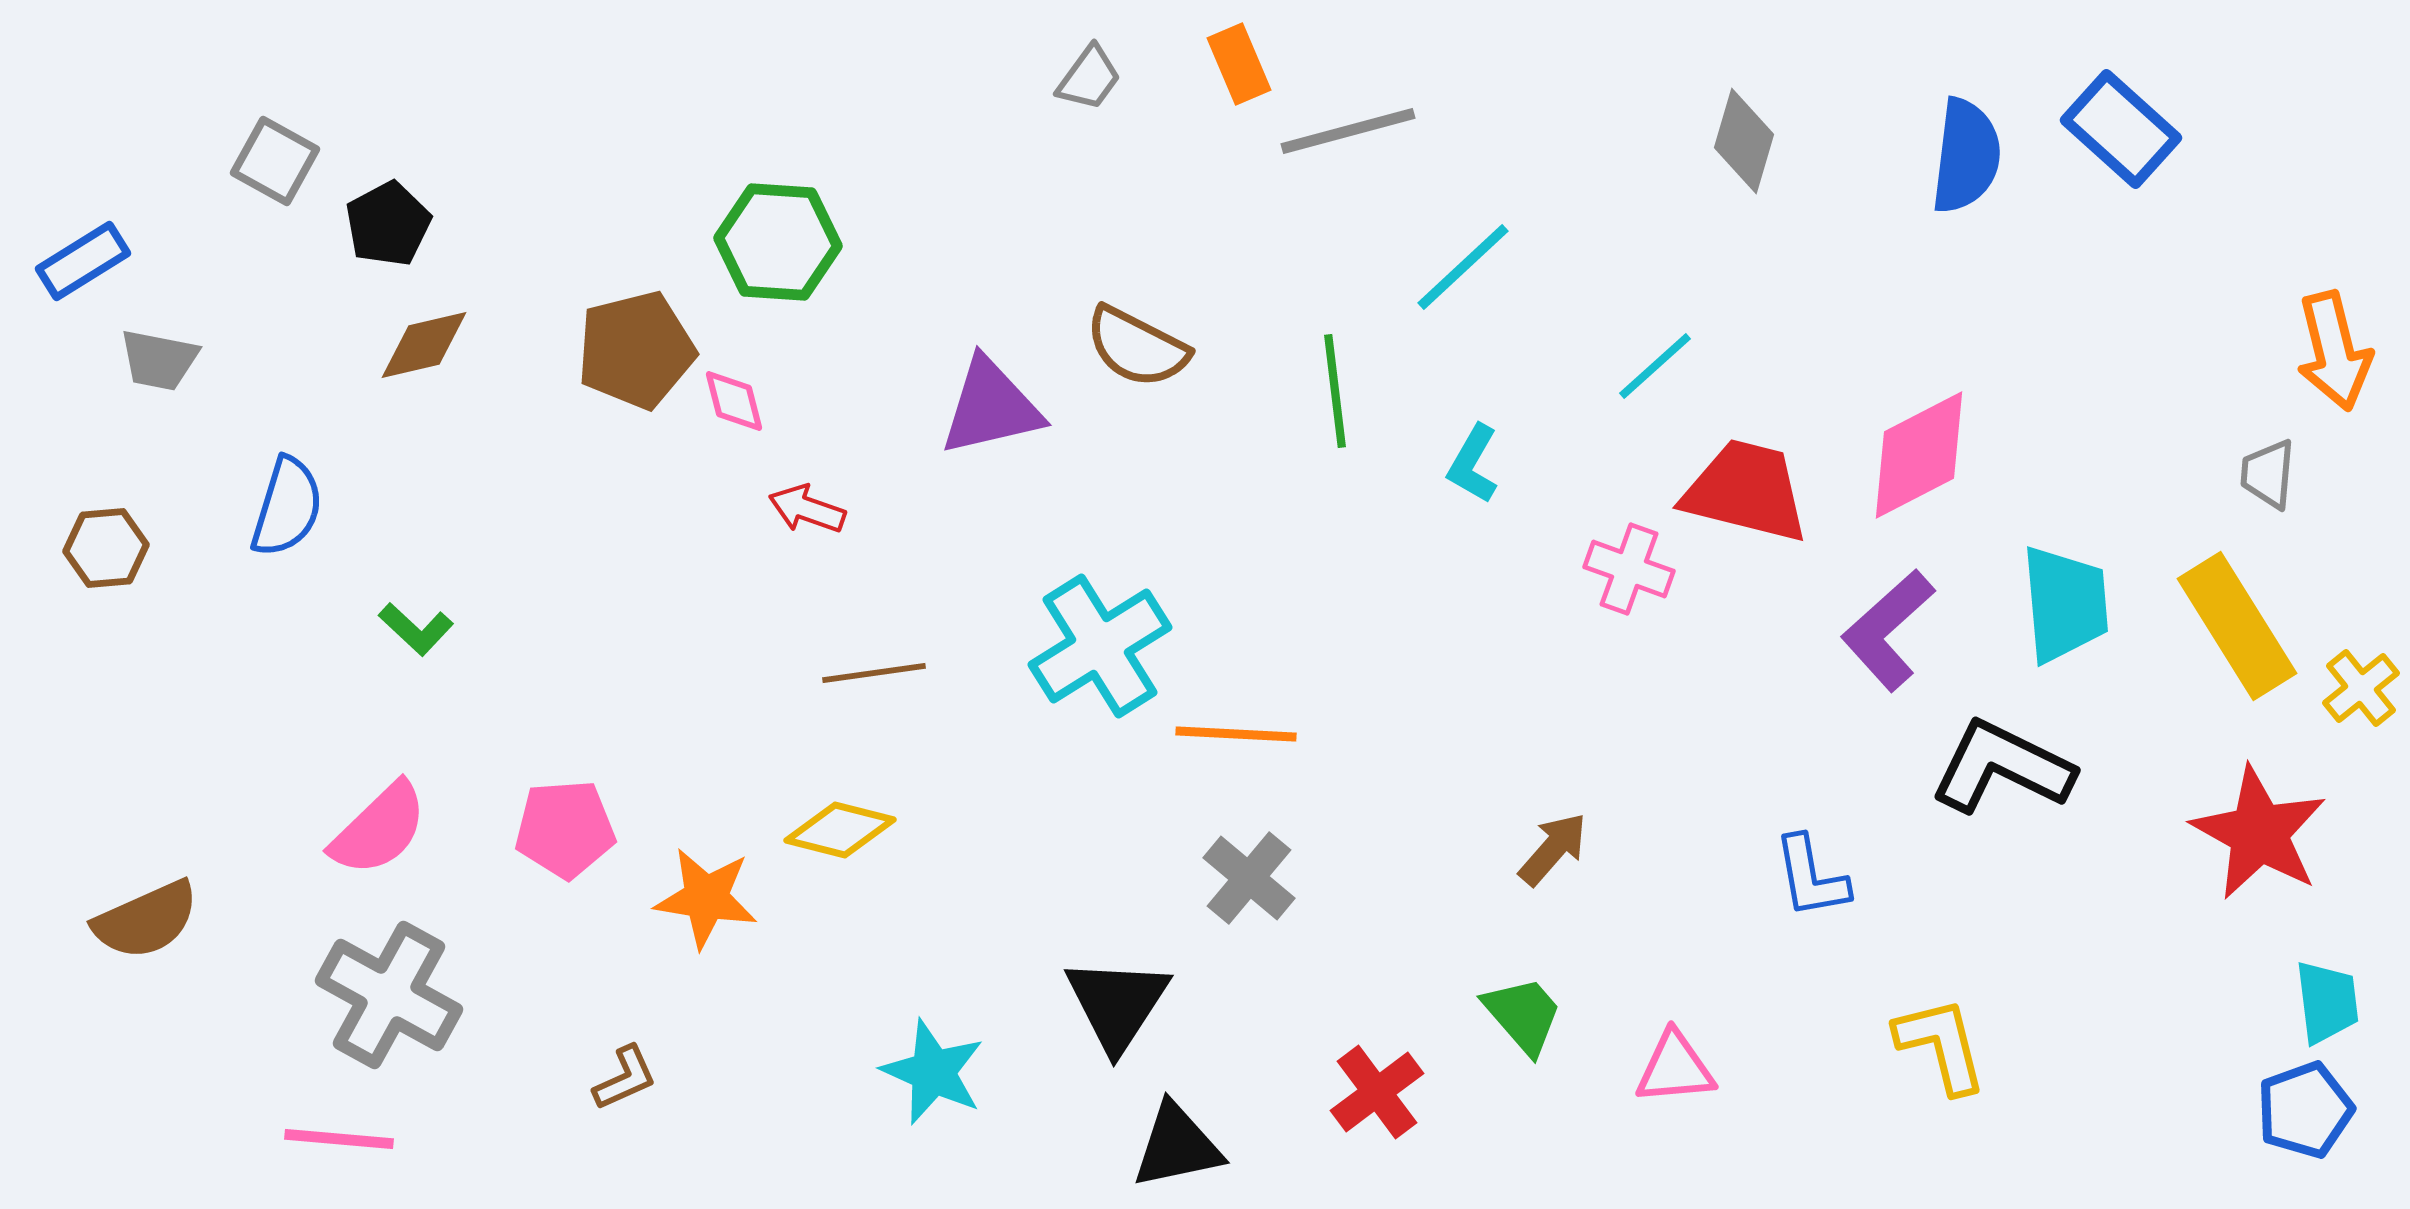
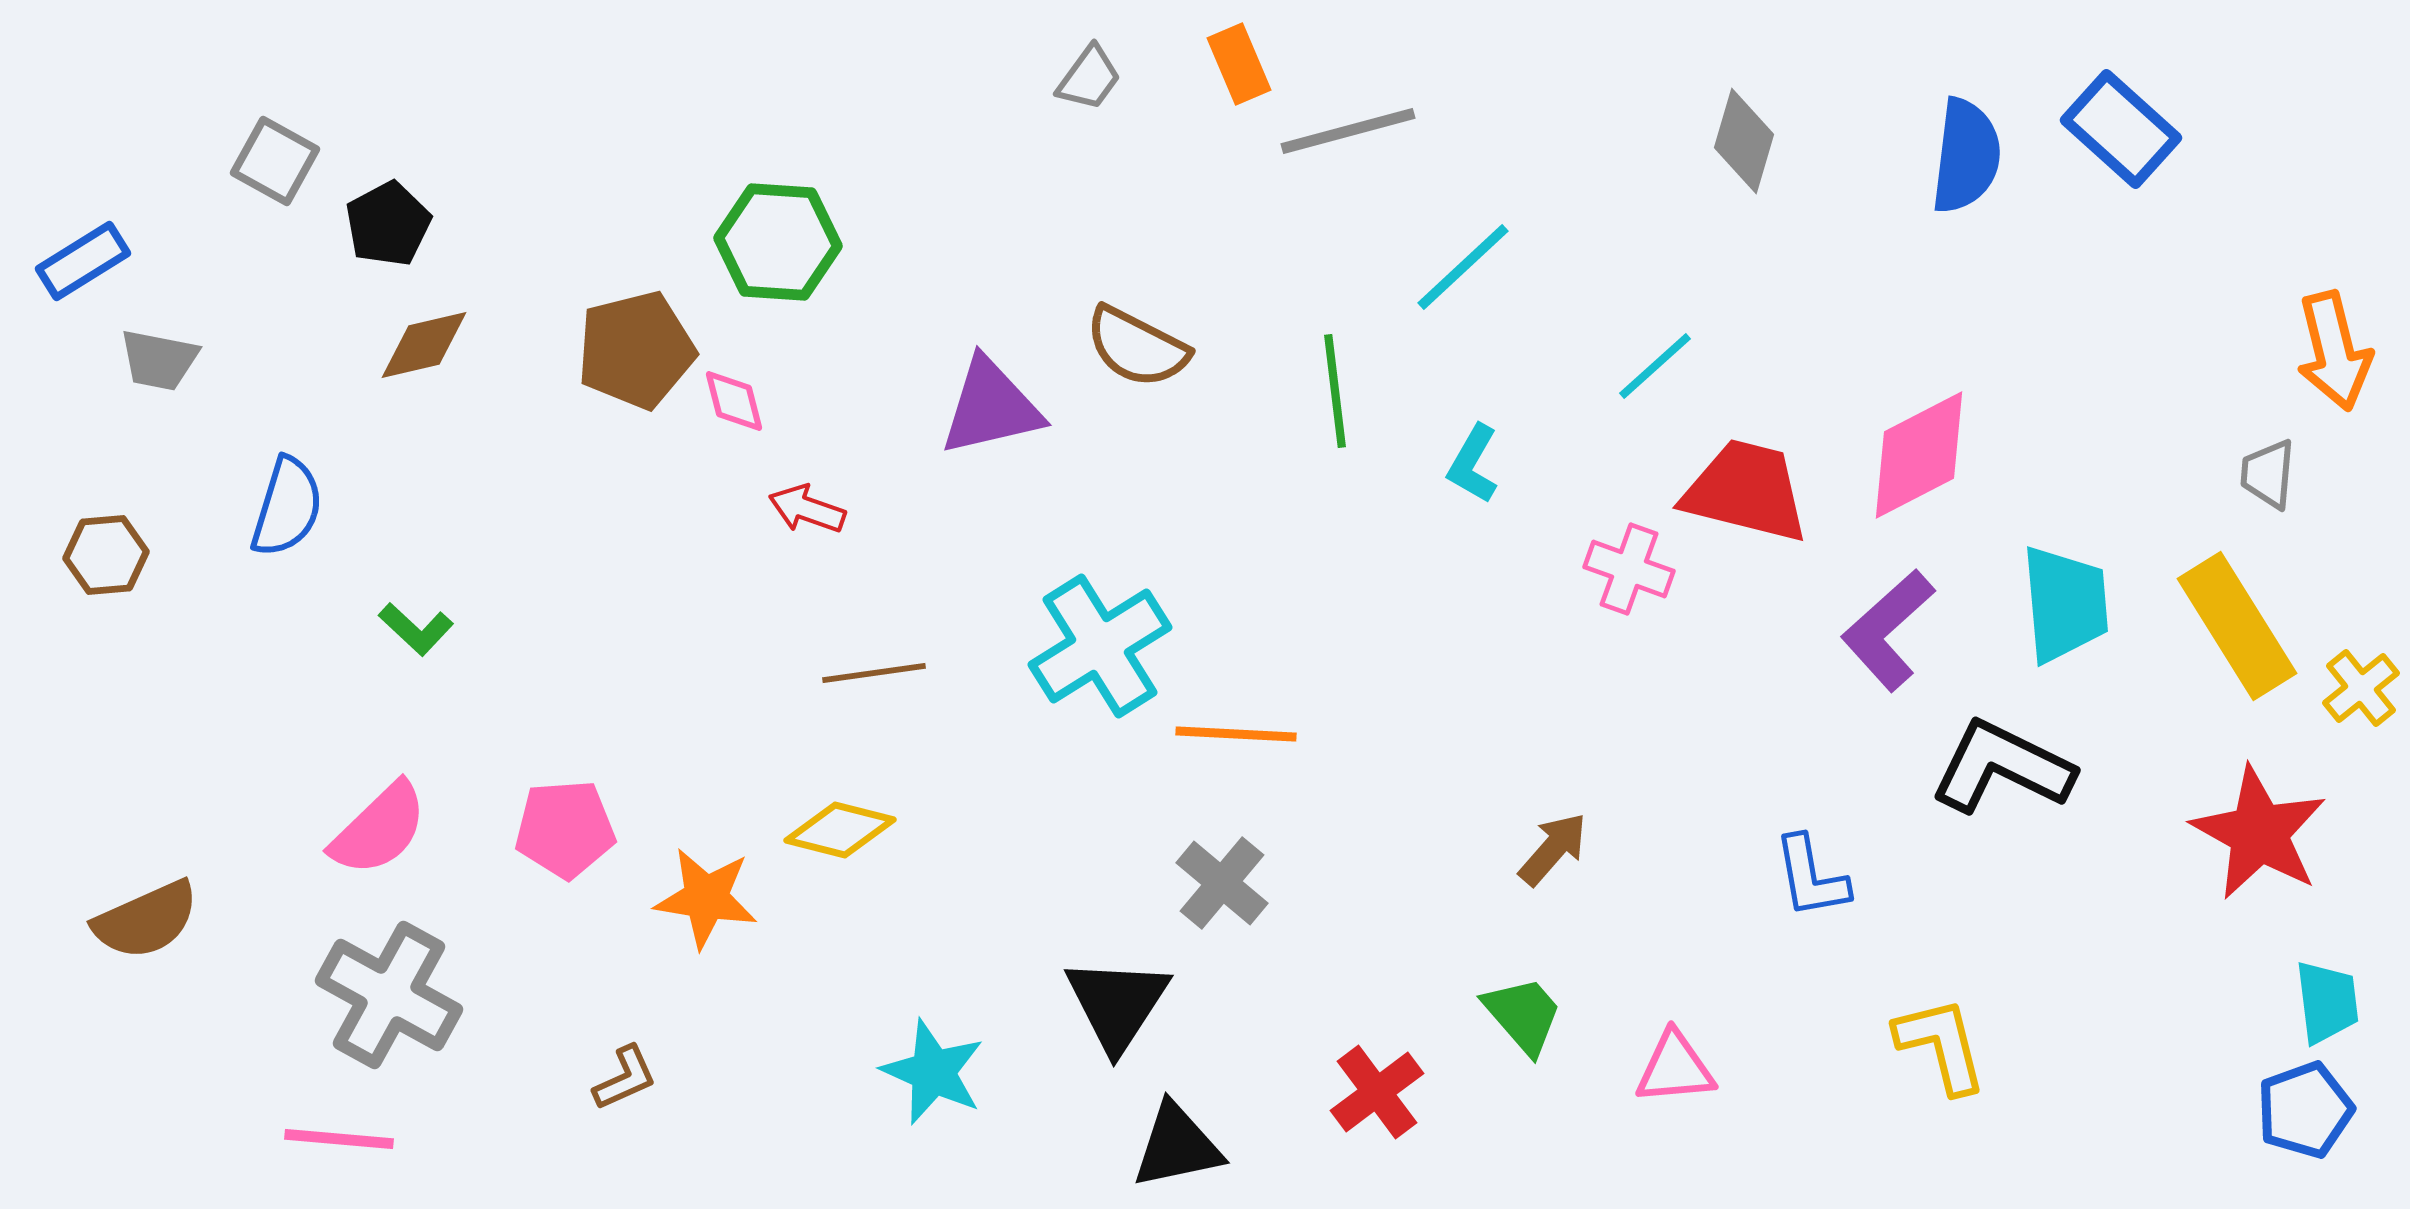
brown hexagon at (106, 548): moved 7 px down
gray cross at (1249, 878): moved 27 px left, 5 px down
